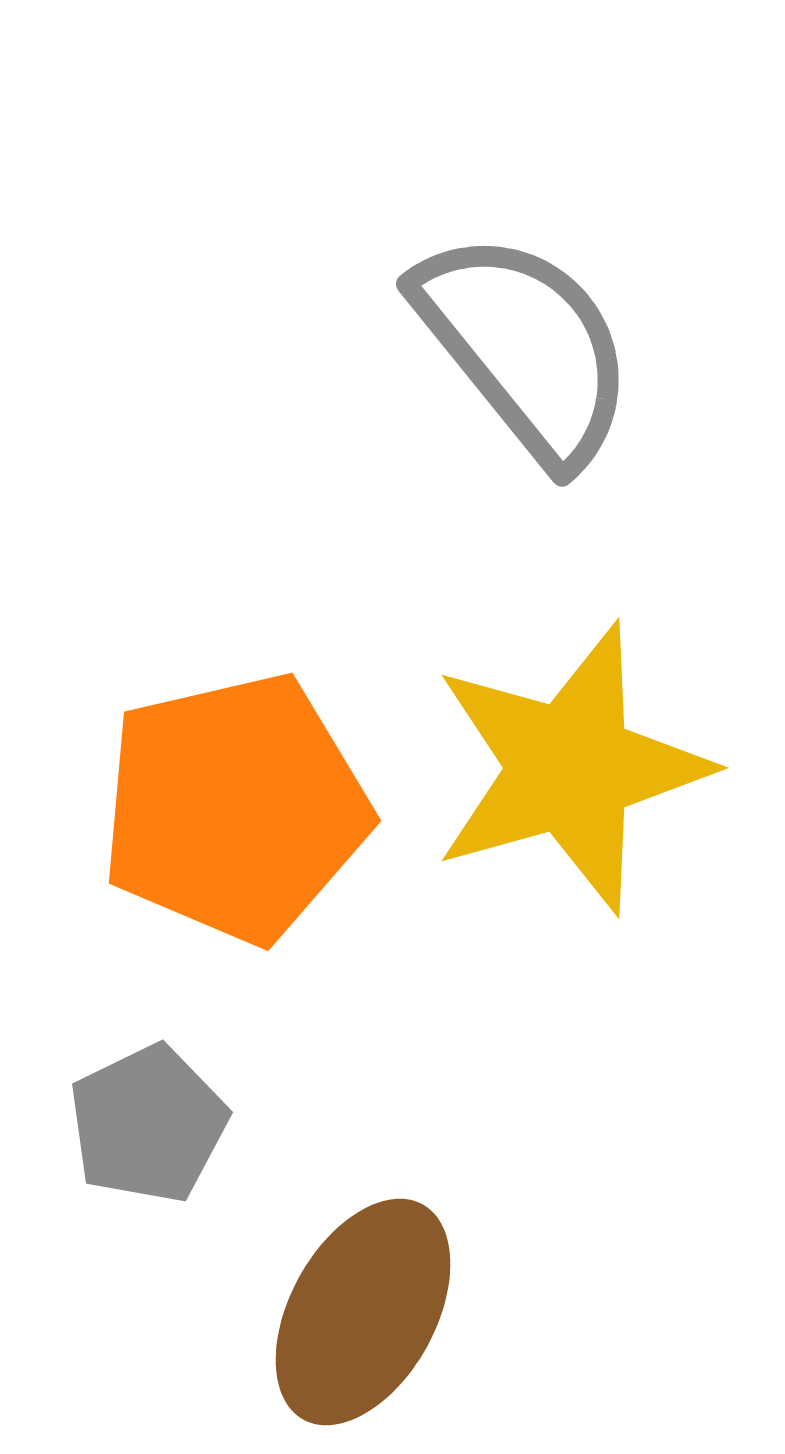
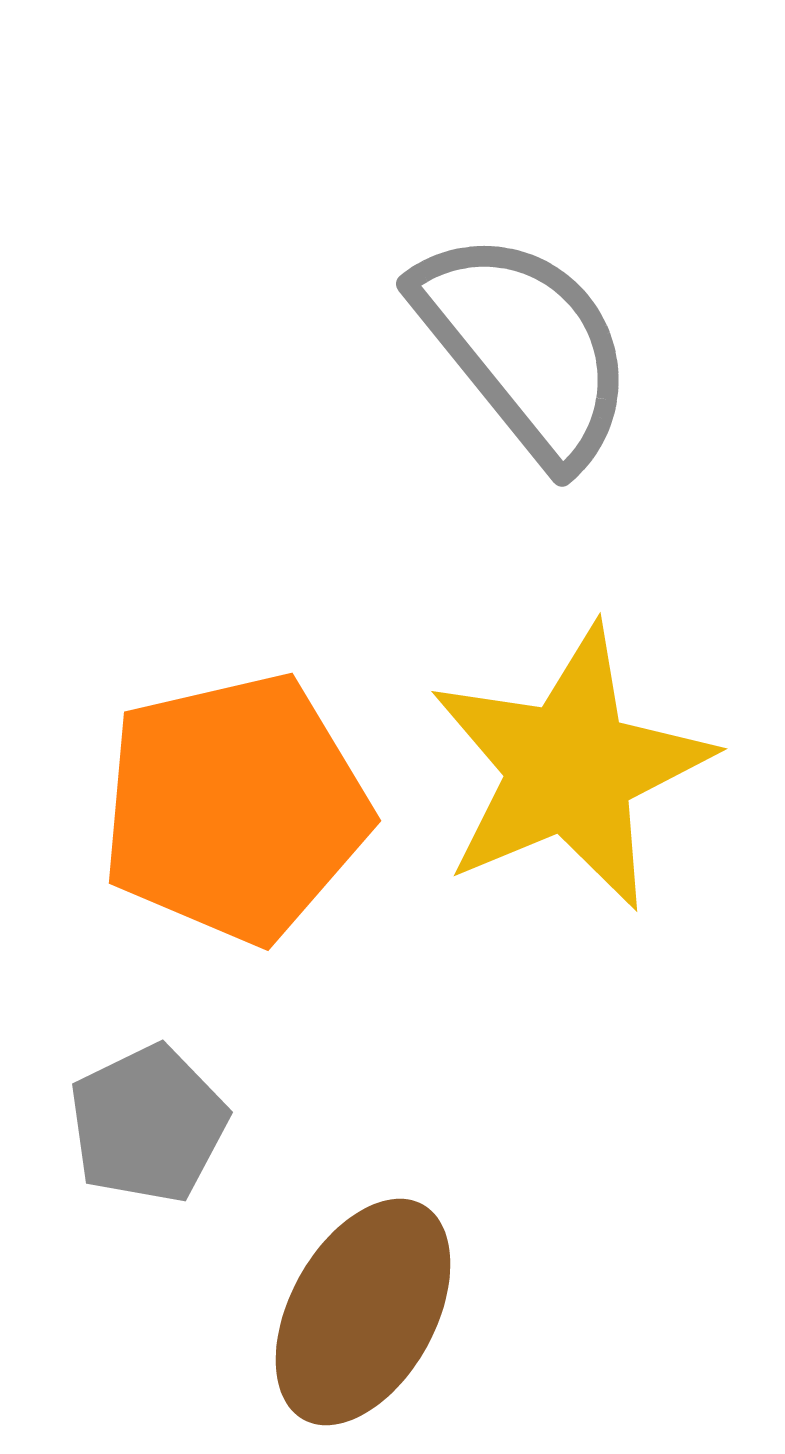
yellow star: rotated 7 degrees counterclockwise
